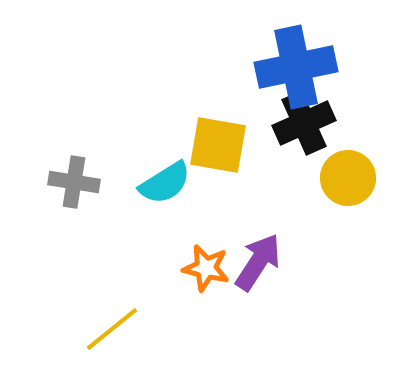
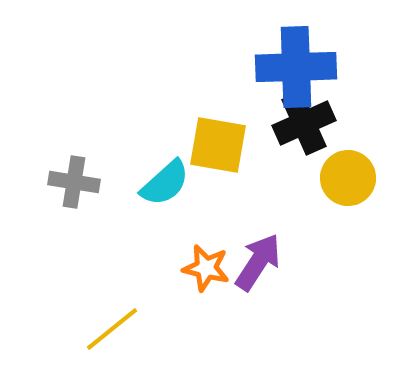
blue cross: rotated 10 degrees clockwise
cyan semicircle: rotated 10 degrees counterclockwise
